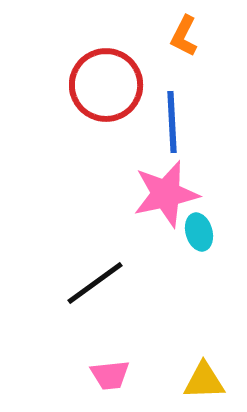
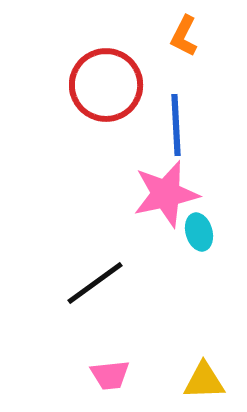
blue line: moved 4 px right, 3 px down
